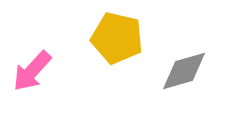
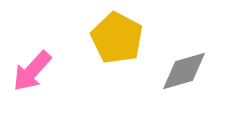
yellow pentagon: rotated 15 degrees clockwise
